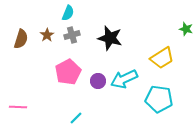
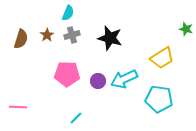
pink pentagon: moved 1 px left, 2 px down; rotated 30 degrees clockwise
